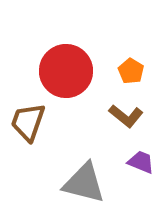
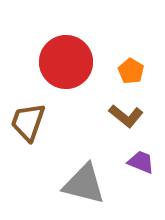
red circle: moved 9 px up
gray triangle: moved 1 px down
